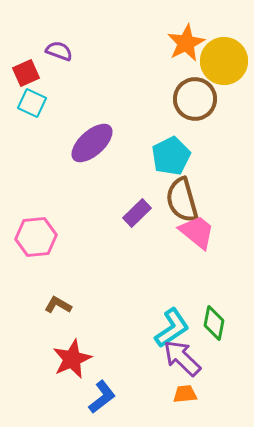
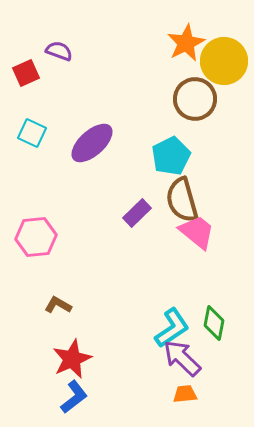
cyan square: moved 30 px down
blue L-shape: moved 28 px left
